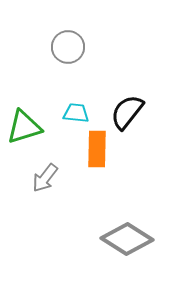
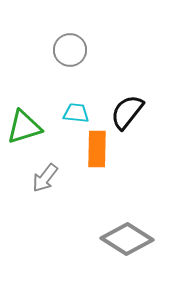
gray circle: moved 2 px right, 3 px down
